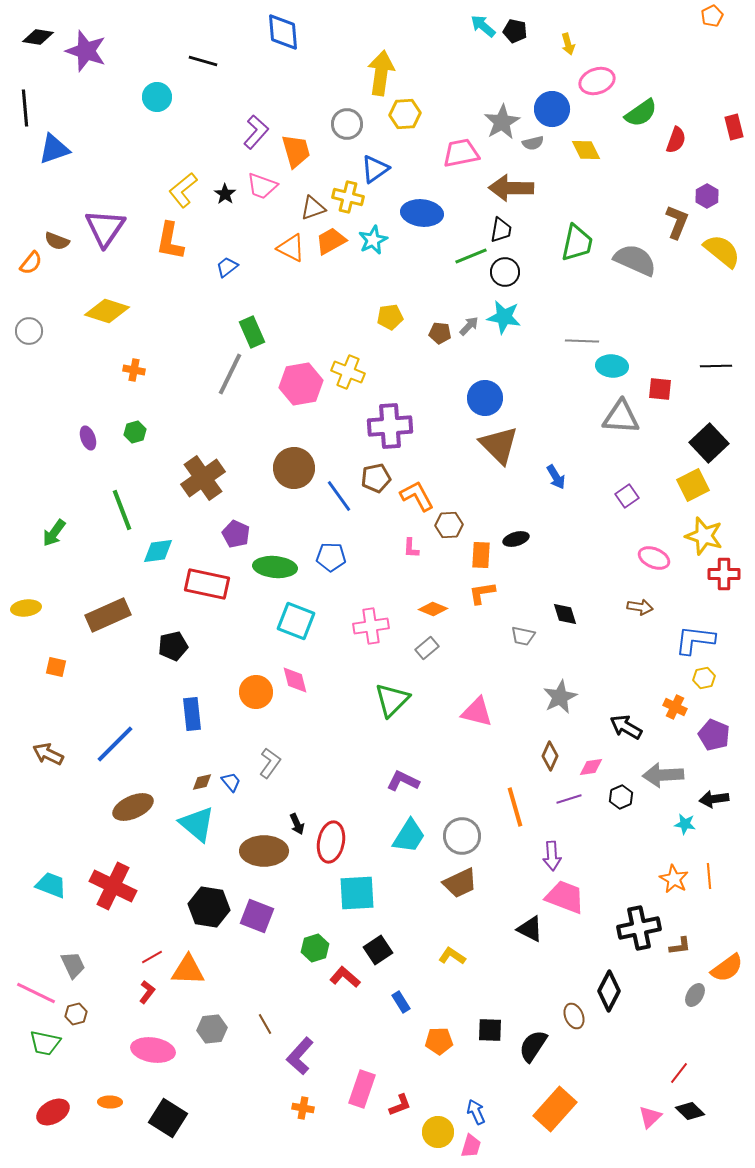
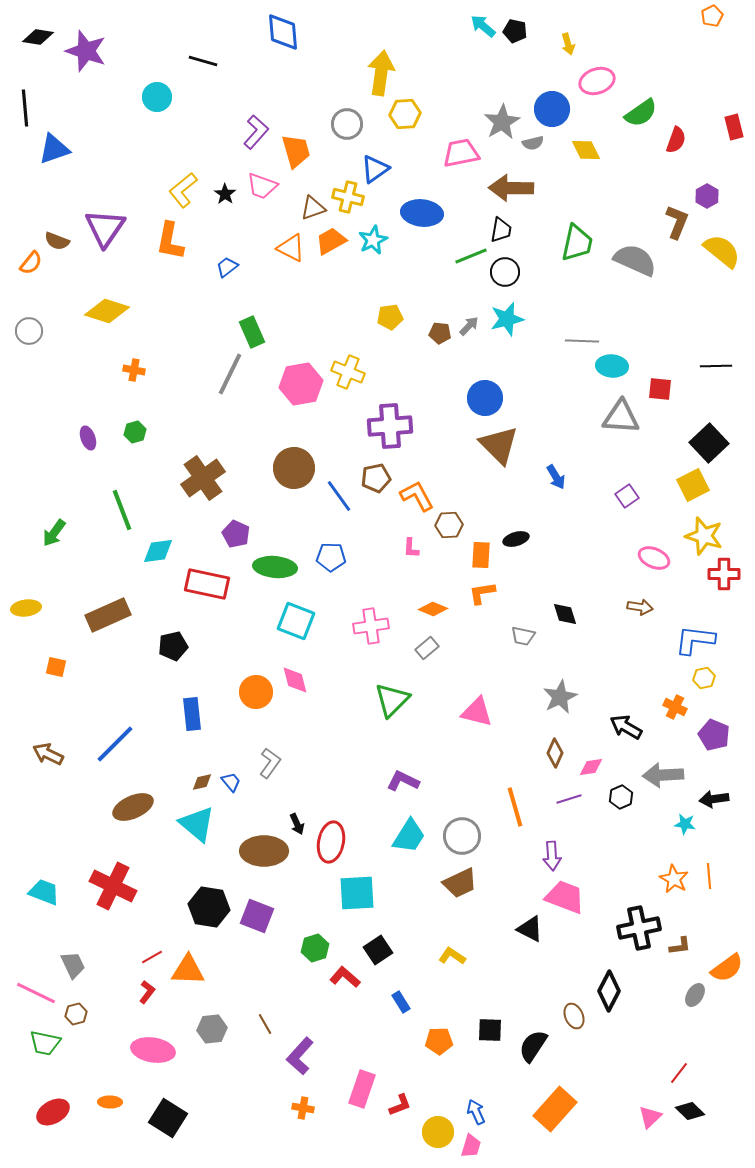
cyan star at (504, 317): moved 3 px right, 2 px down; rotated 24 degrees counterclockwise
brown diamond at (550, 756): moved 5 px right, 3 px up
cyan trapezoid at (51, 885): moved 7 px left, 7 px down
